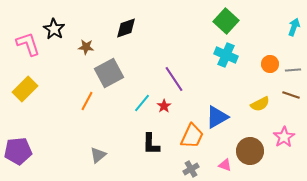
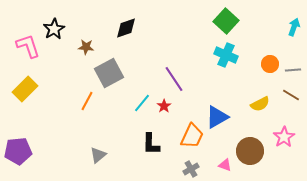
black star: rotated 10 degrees clockwise
pink L-shape: moved 2 px down
brown line: rotated 12 degrees clockwise
